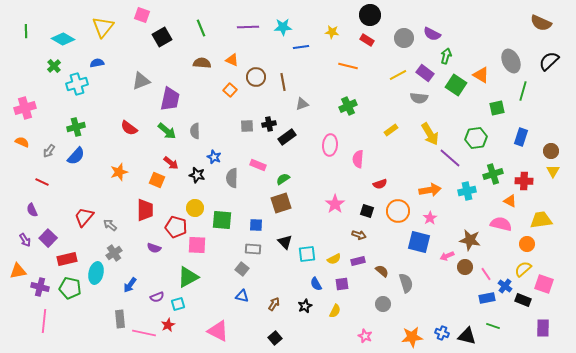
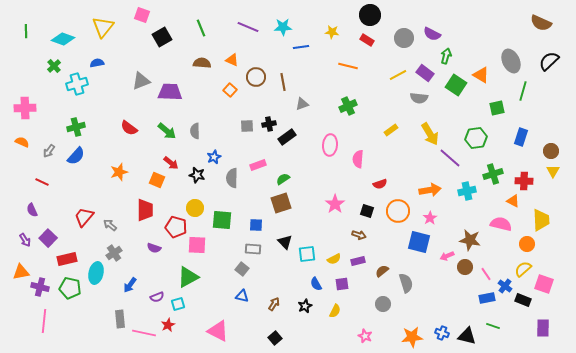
purple line at (248, 27): rotated 25 degrees clockwise
cyan diamond at (63, 39): rotated 10 degrees counterclockwise
purple trapezoid at (170, 99): moved 7 px up; rotated 100 degrees counterclockwise
pink cross at (25, 108): rotated 15 degrees clockwise
blue star at (214, 157): rotated 24 degrees clockwise
pink rectangle at (258, 165): rotated 42 degrees counterclockwise
orange triangle at (510, 201): moved 3 px right
yellow trapezoid at (541, 220): rotated 95 degrees clockwise
orange triangle at (18, 271): moved 3 px right, 1 px down
brown semicircle at (382, 271): rotated 80 degrees counterclockwise
